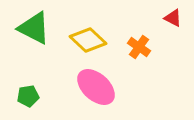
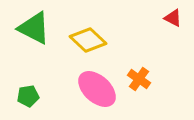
orange cross: moved 32 px down
pink ellipse: moved 1 px right, 2 px down
